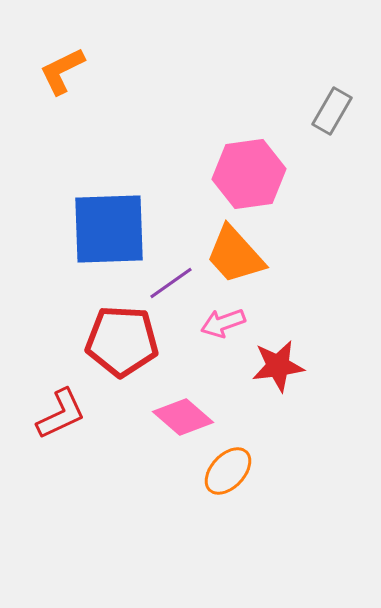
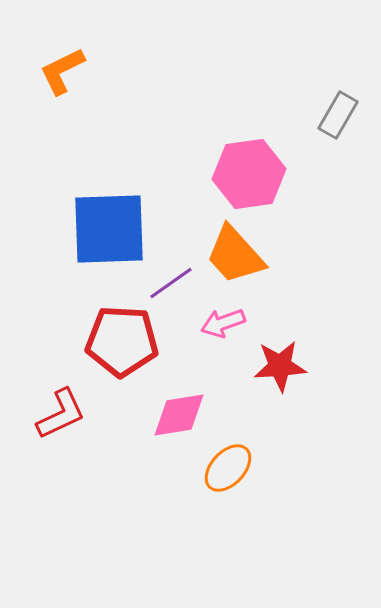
gray rectangle: moved 6 px right, 4 px down
red star: moved 2 px right; rotated 4 degrees clockwise
pink diamond: moved 4 px left, 2 px up; rotated 50 degrees counterclockwise
orange ellipse: moved 3 px up
